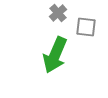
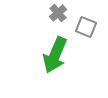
gray square: rotated 15 degrees clockwise
